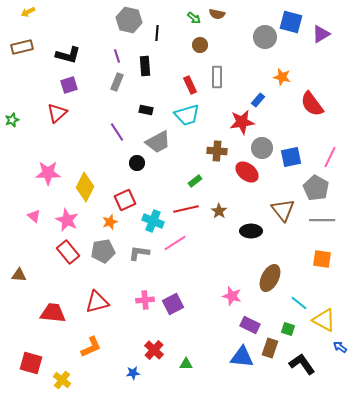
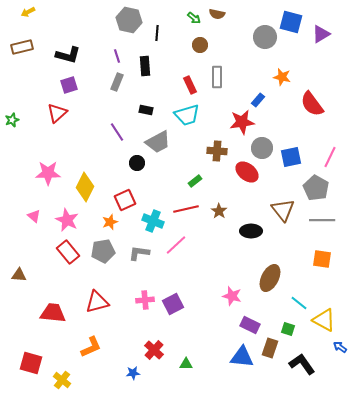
pink line at (175, 243): moved 1 px right, 2 px down; rotated 10 degrees counterclockwise
